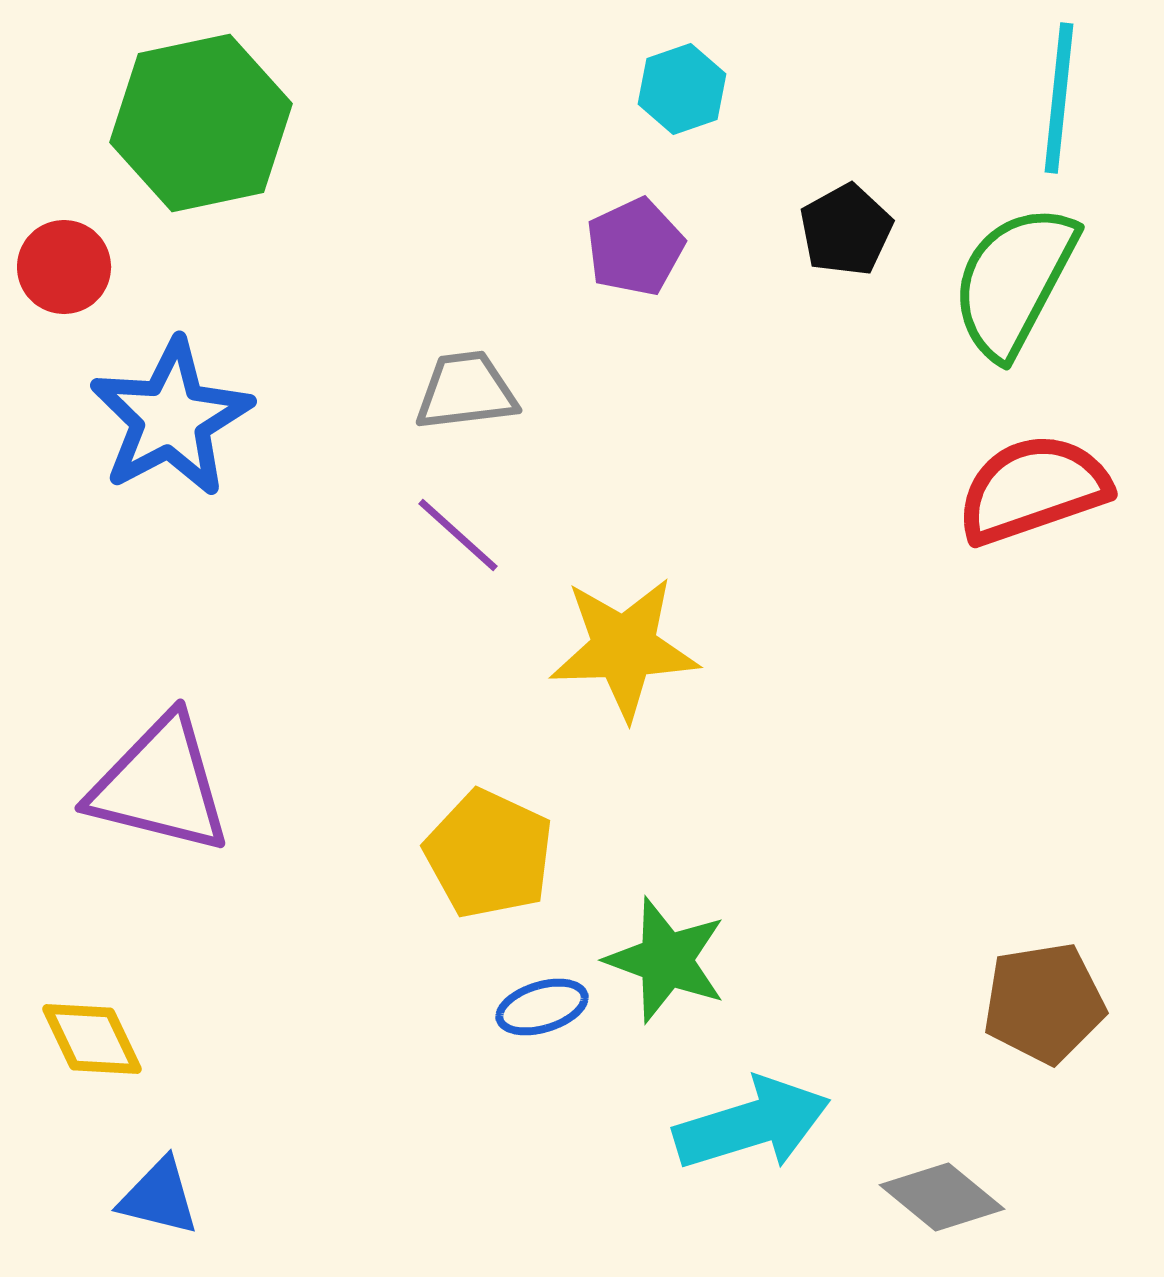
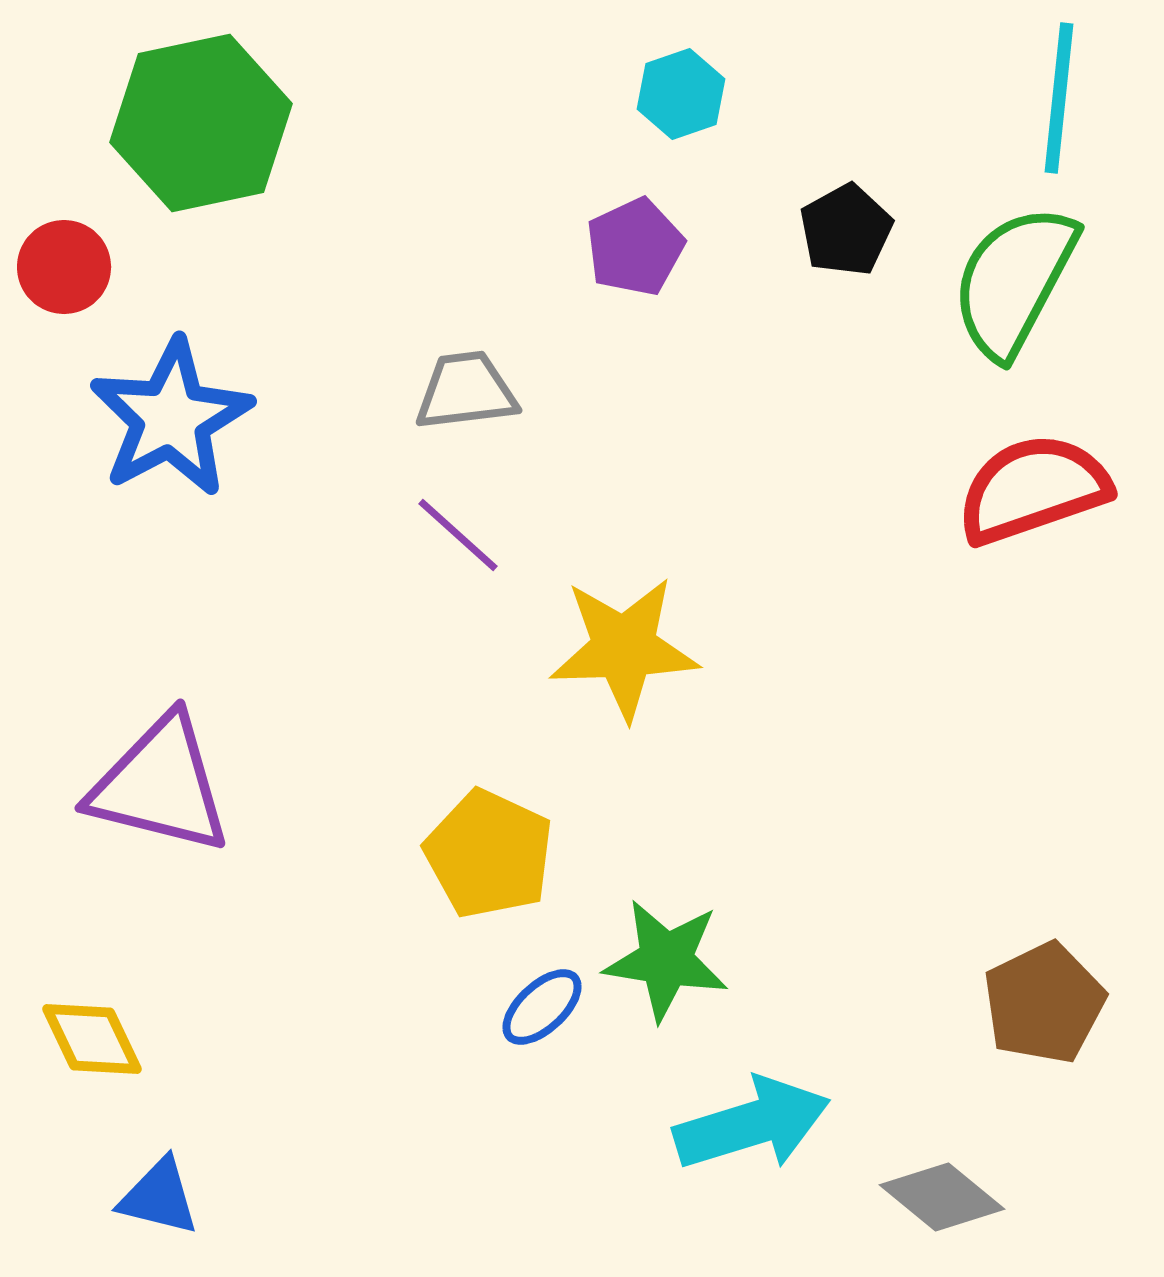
cyan hexagon: moved 1 px left, 5 px down
green star: rotated 11 degrees counterclockwise
brown pentagon: rotated 17 degrees counterclockwise
blue ellipse: rotated 26 degrees counterclockwise
